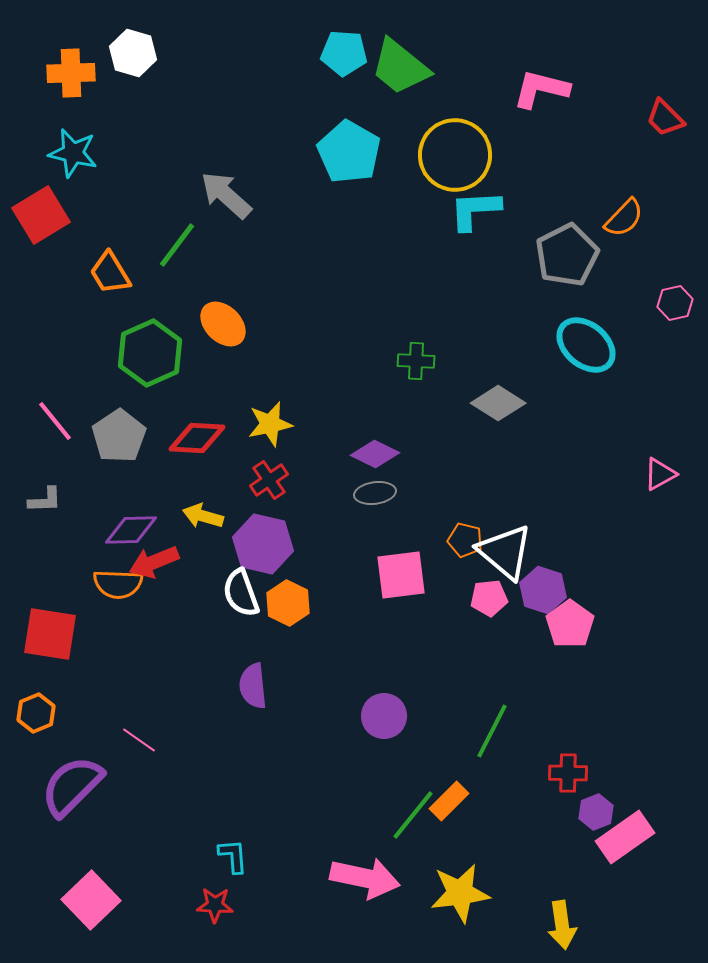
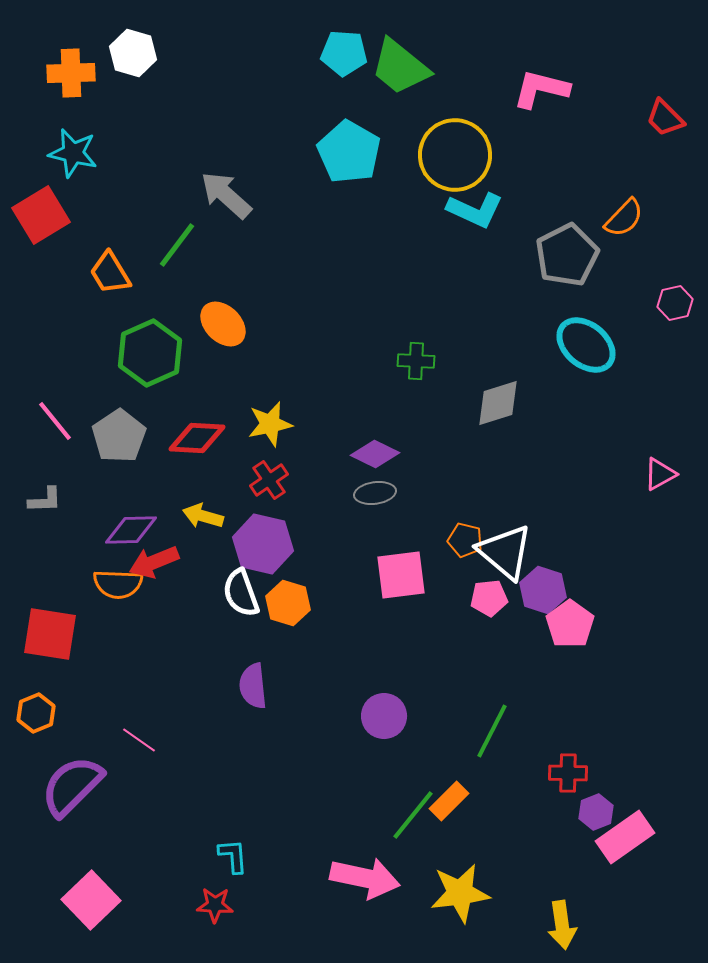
cyan L-shape at (475, 210): rotated 152 degrees counterclockwise
gray diamond at (498, 403): rotated 50 degrees counterclockwise
orange hexagon at (288, 603): rotated 9 degrees counterclockwise
